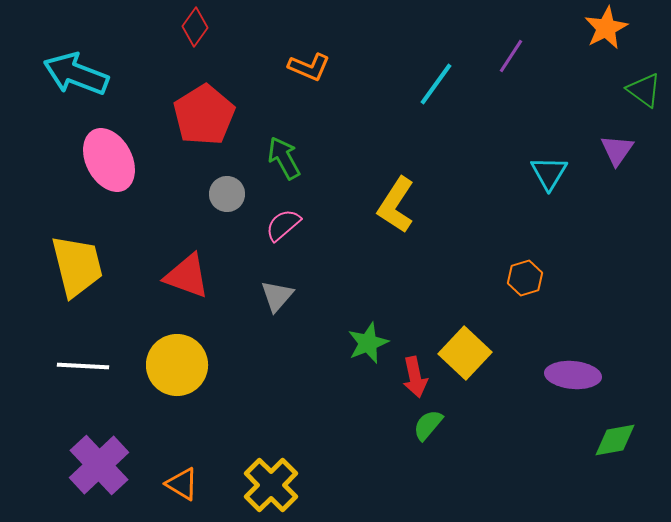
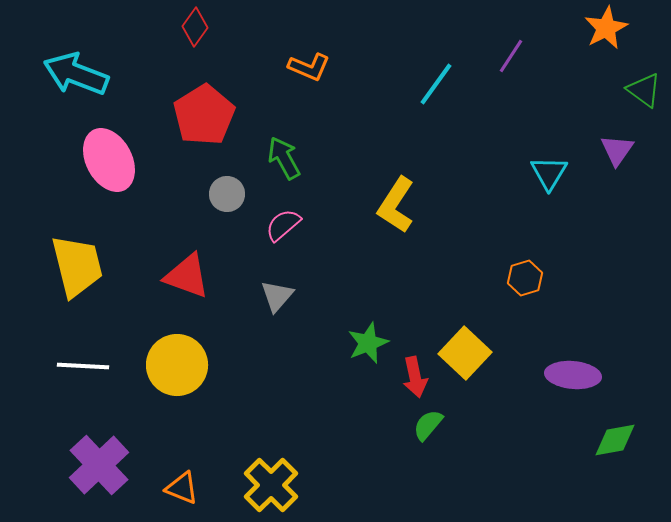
orange triangle: moved 4 px down; rotated 9 degrees counterclockwise
